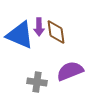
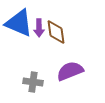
purple arrow: moved 1 px down
blue triangle: moved 1 px left, 12 px up
gray cross: moved 4 px left
